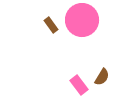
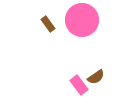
brown rectangle: moved 3 px left, 1 px up
brown semicircle: moved 6 px left; rotated 24 degrees clockwise
